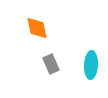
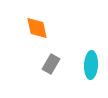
gray rectangle: rotated 54 degrees clockwise
